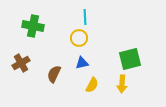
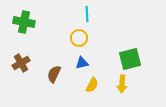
cyan line: moved 2 px right, 3 px up
green cross: moved 9 px left, 4 px up
